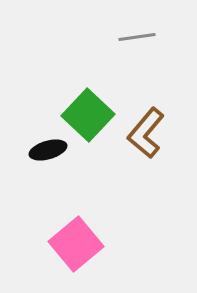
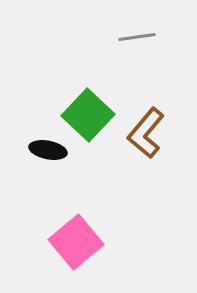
black ellipse: rotated 27 degrees clockwise
pink square: moved 2 px up
